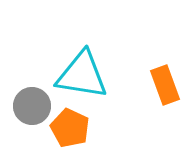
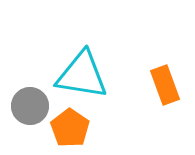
gray circle: moved 2 px left
orange pentagon: rotated 9 degrees clockwise
